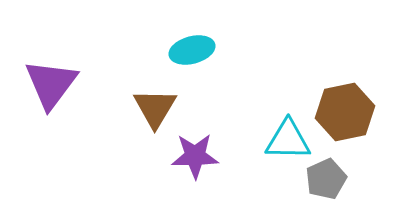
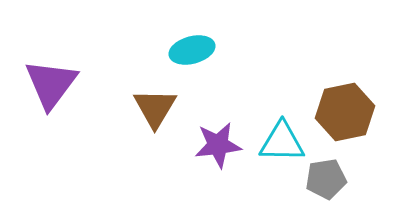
cyan triangle: moved 6 px left, 2 px down
purple star: moved 23 px right, 11 px up; rotated 6 degrees counterclockwise
gray pentagon: rotated 15 degrees clockwise
